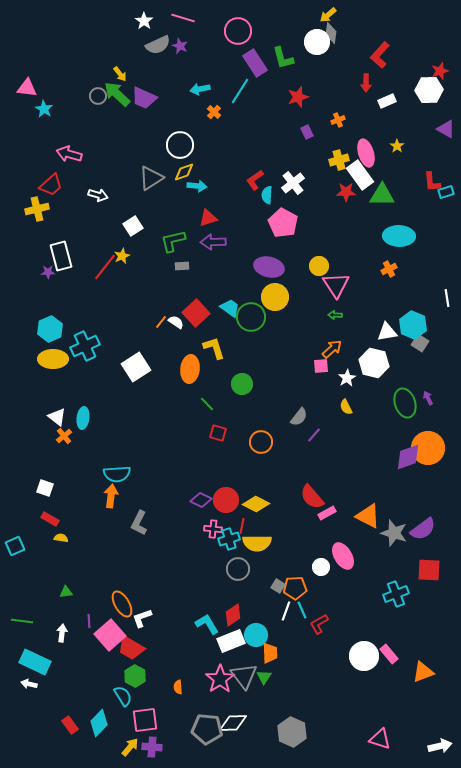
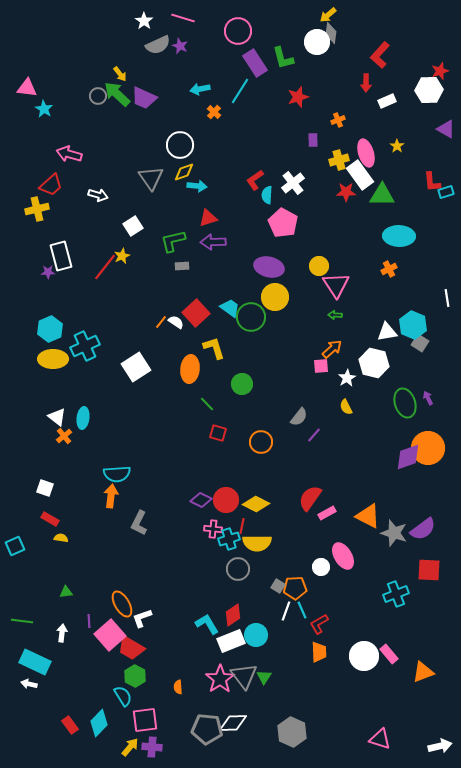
purple rectangle at (307, 132): moved 6 px right, 8 px down; rotated 24 degrees clockwise
gray triangle at (151, 178): rotated 32 degrees counterclockwise
red semicircle at (312, 497): moved 2 px left, 1 px down; rotated 76 degrees clockwise
orange trapezoid at (270, 653): moved 49 px right, 1 px up
